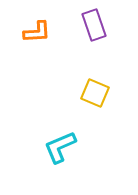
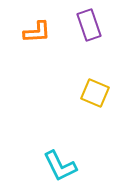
purple rectangle: moved 5 px left
cyan L-shape: moved 19 px down; rotated 93 degrees counterclockwise
